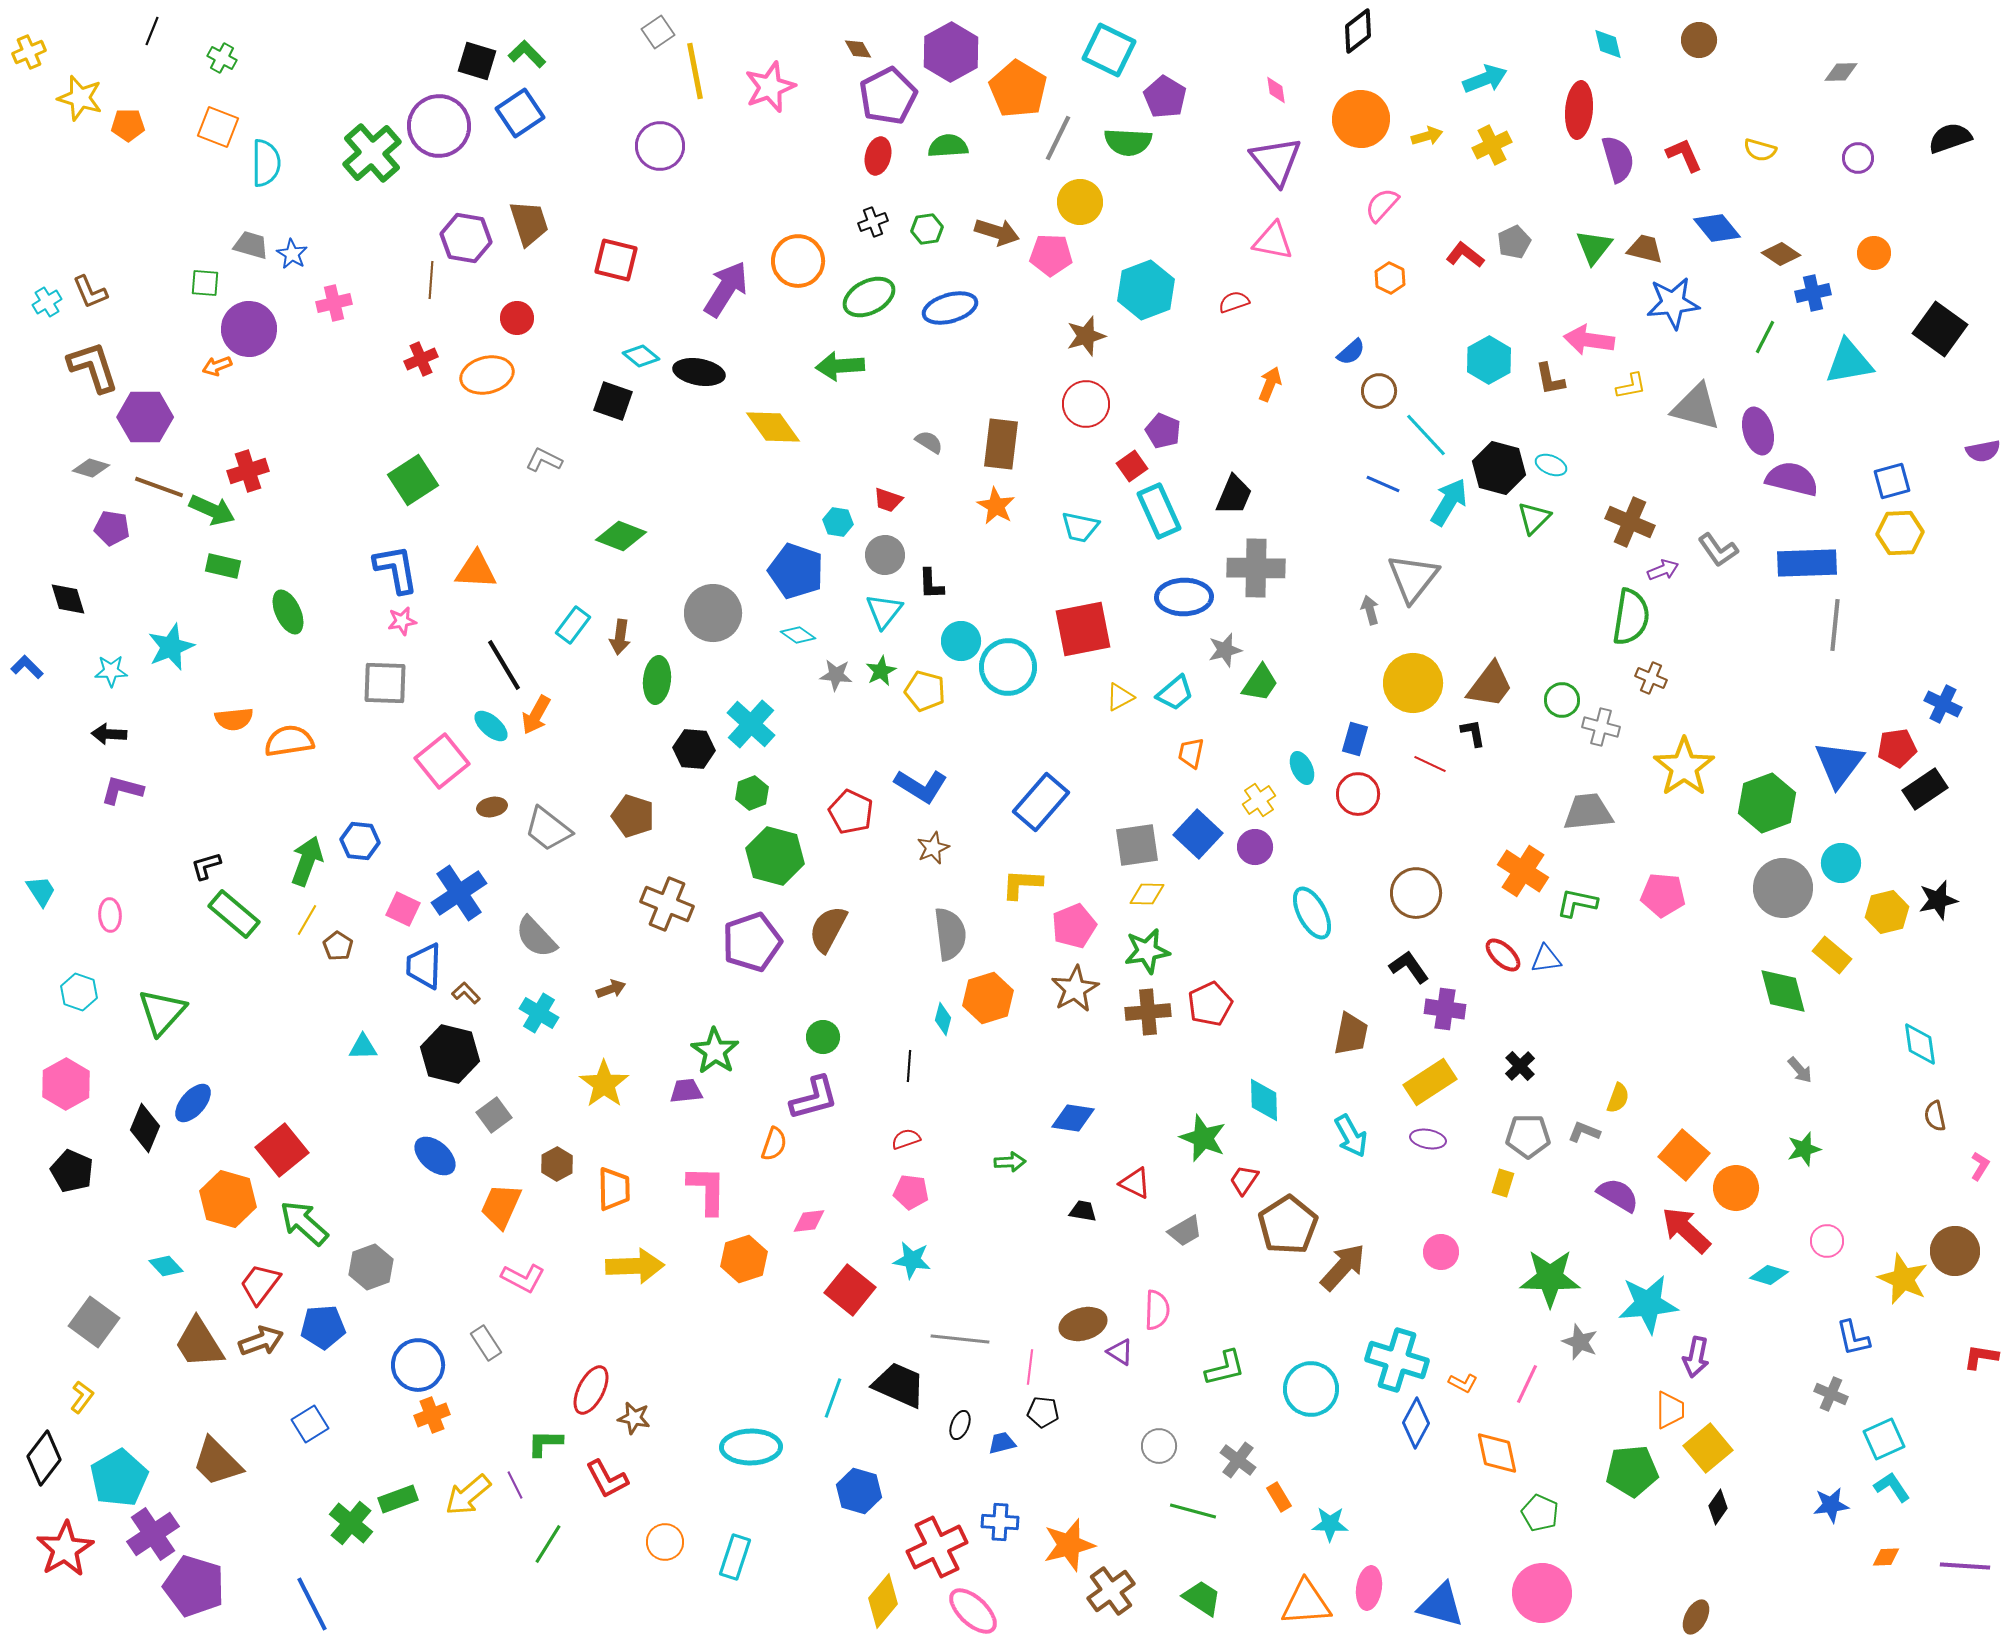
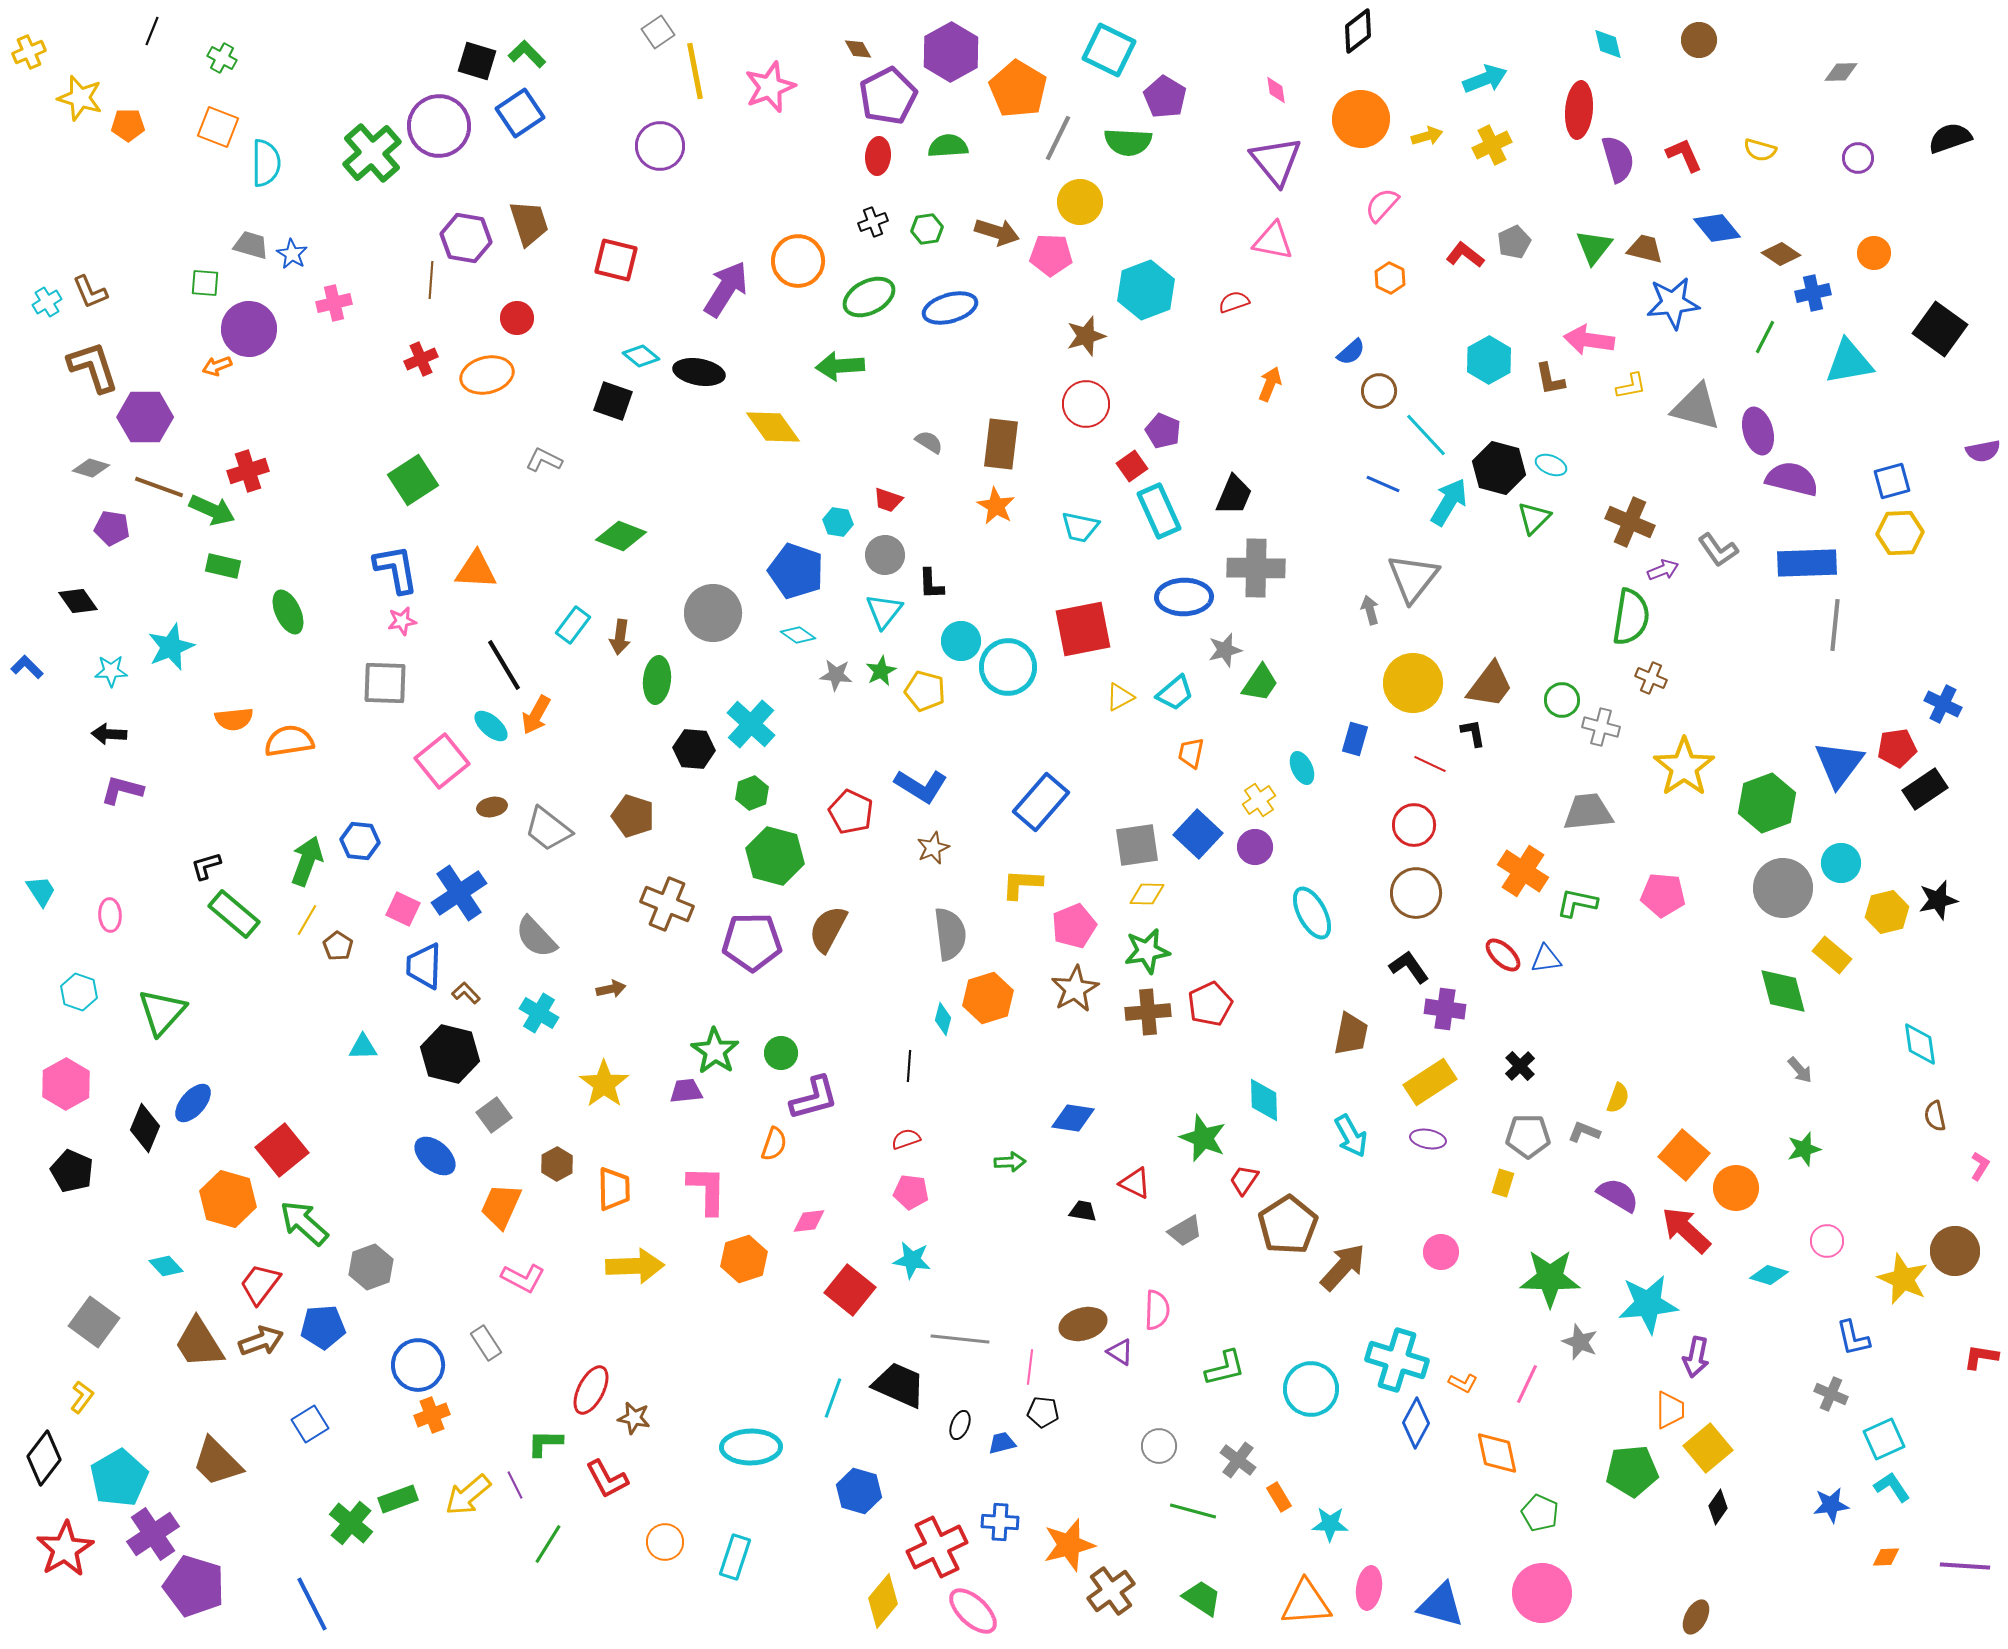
red ellipse at (878, 156): rotated 9 degrees counterclockwise
black diamond at (68, 599): moved 10 px right, 2 px down; rotated 18 degrees counterclockwise
red circle at (1358, 794): moved 56 px right, 31 px down
purple pentagon at (752, 942): rotated 18 degrees clockwise
brown arrow at (611, 989): rotated 8 degrees clockwise
green circle at (823, 1037): moved 42 px left, 16 px down
